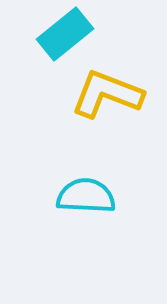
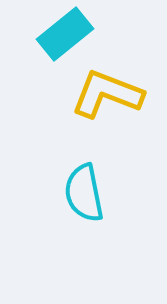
cyan semicircle: moved 2 px left, 3 px up; rotated 104 degrees counterclockwise
